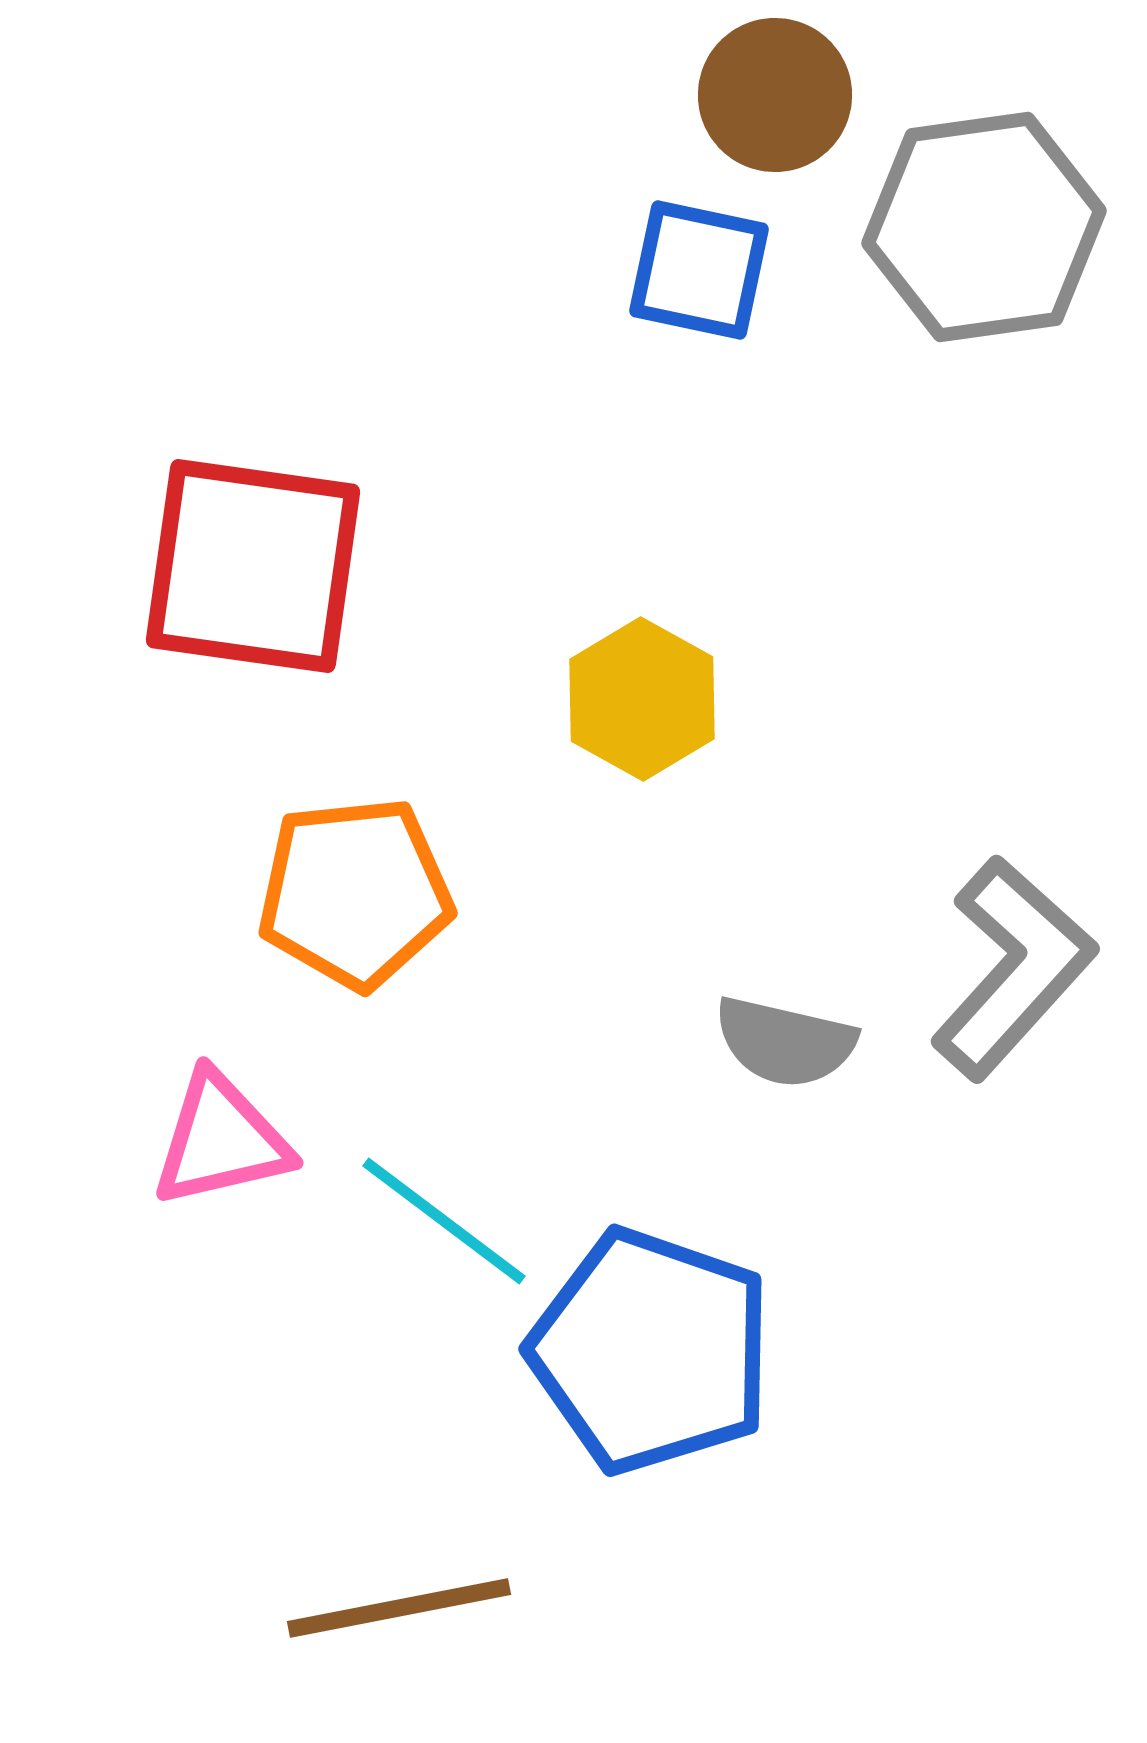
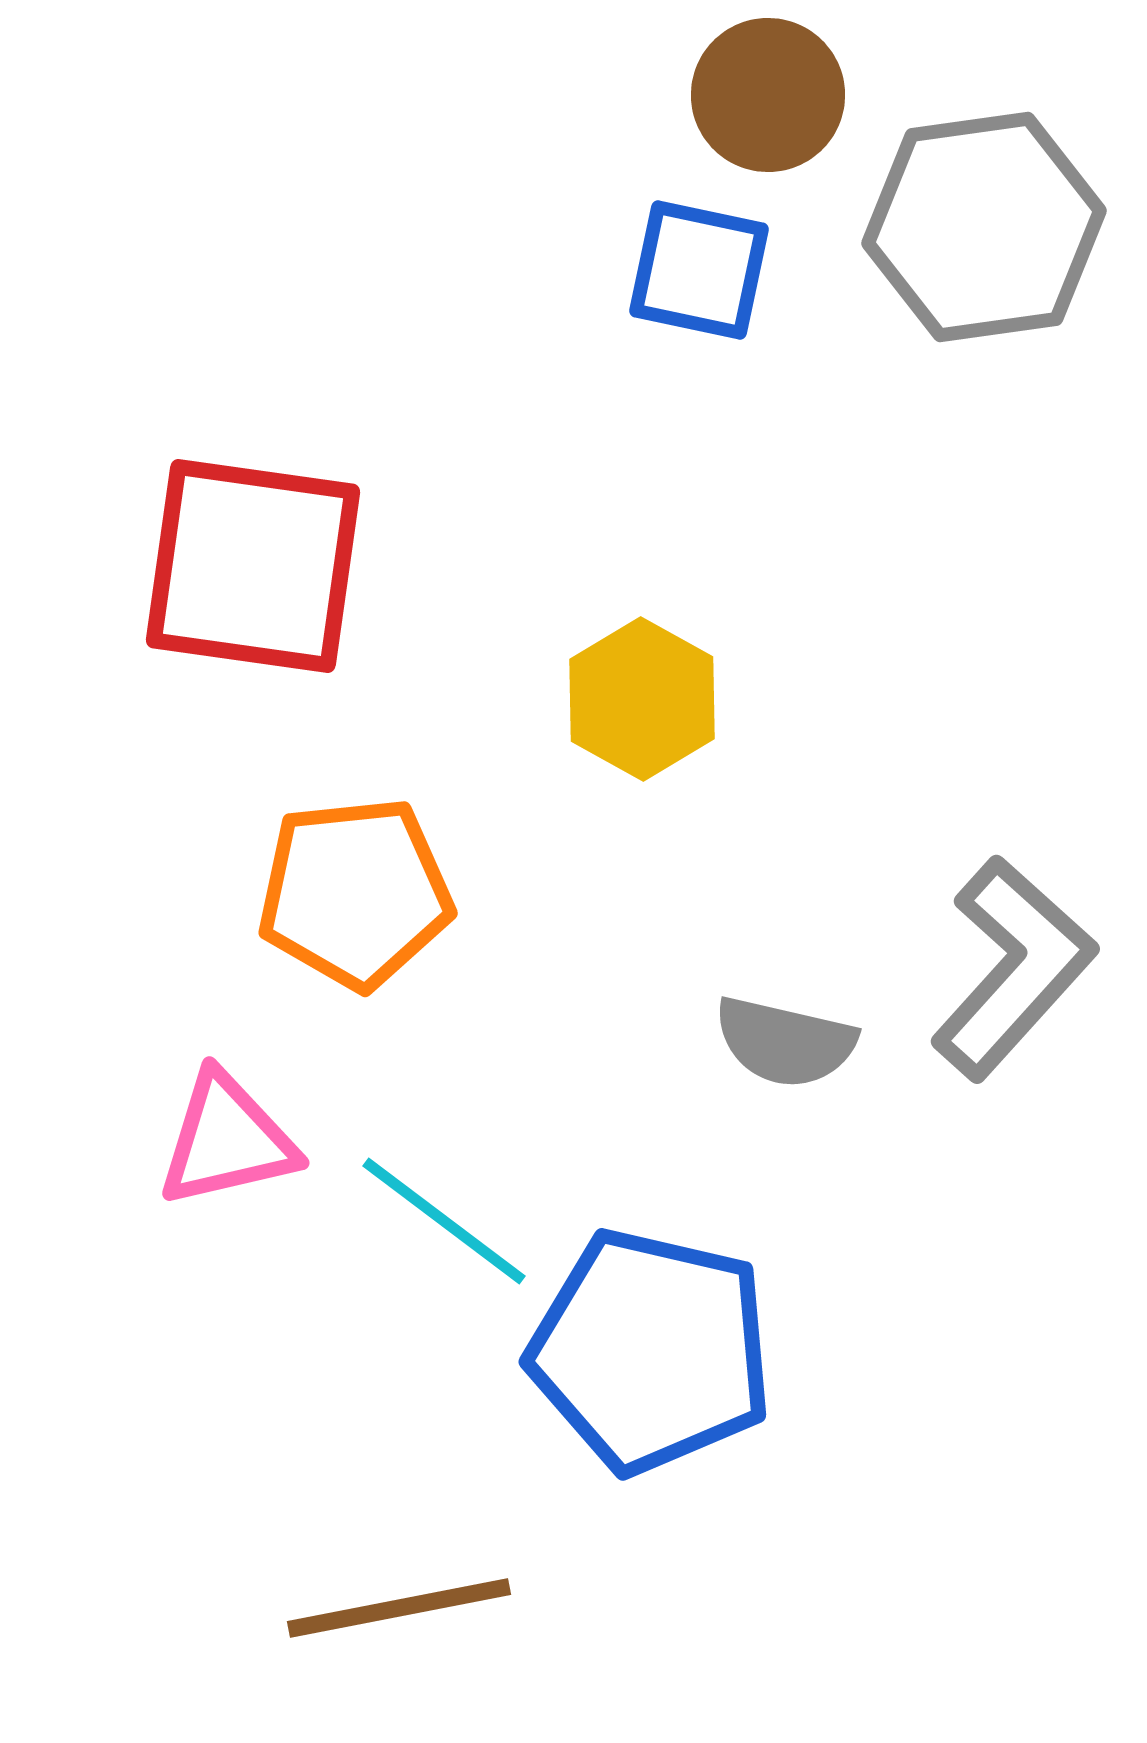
brown circle: moved 7 px left
pink triangle: moved 6 px right
blue pentagon: rotated 6 degrees counterclockwise
